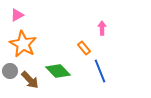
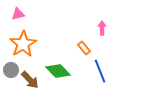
pink triangle: moved 1 px right, 1 px up; rotated 16 degrees clockwise
orange star: rotated 12 degrees clockwise
gray circle: moved 1 px right, 1 px up
